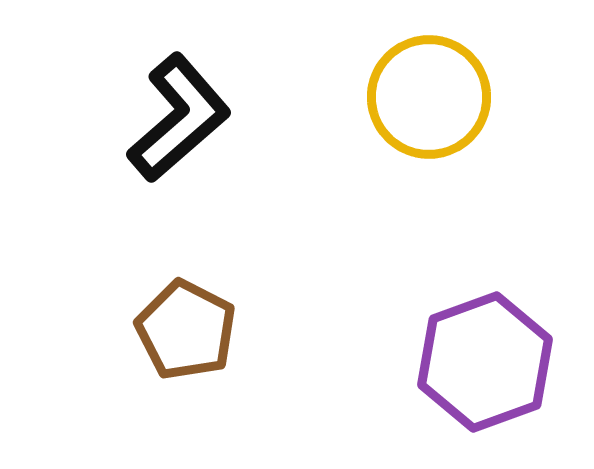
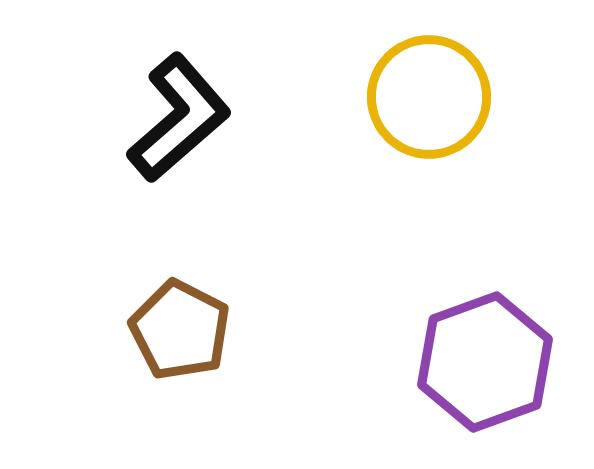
brown pentagon: moved 6 px left
